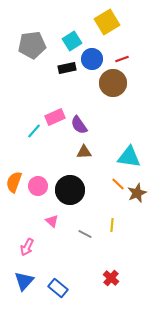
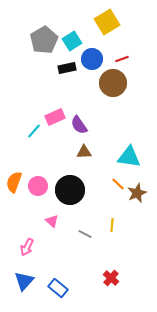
gray pentagon: moved 12 px right, 5 px up; rotated 24 degrees counterclockwise
